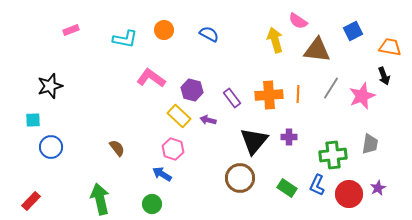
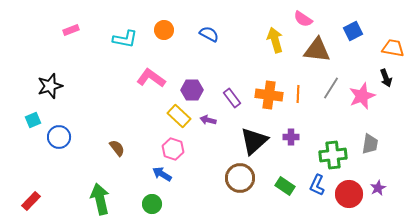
pink semicircle: moved 5 px right, 2 px up
orange trapezoid: moved 3 px right, 1 px down
black arrow: moved 2 px right, 2 px down
purple hexagon: rotated 15 degrees counterclockwise
orange cross: rotated 12 degrees clockwise
cyan square: rotated 21 degrees counterclockwise
purple cross: moved 2 px right
black triangle: rotated 8 degrees clockwise
blue circle: moved 8 px right, 10 px up
green rectangle: moved 2 px left, 2 px up
